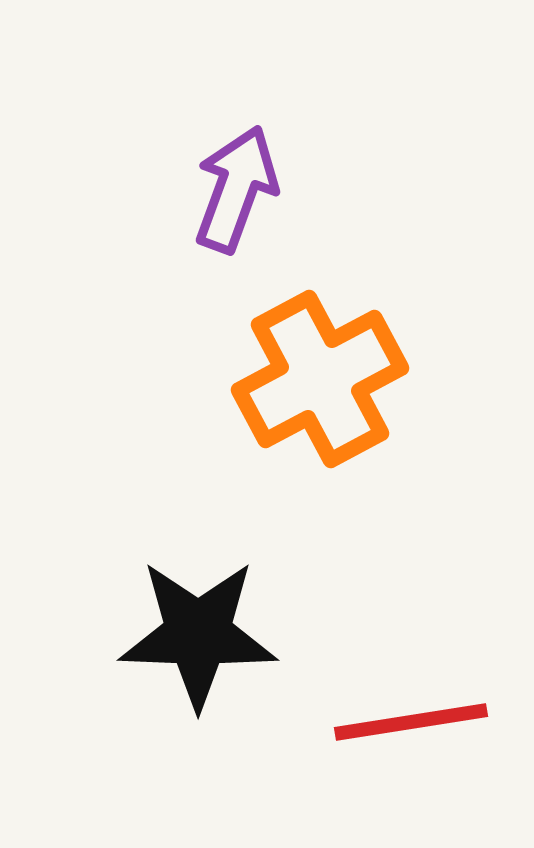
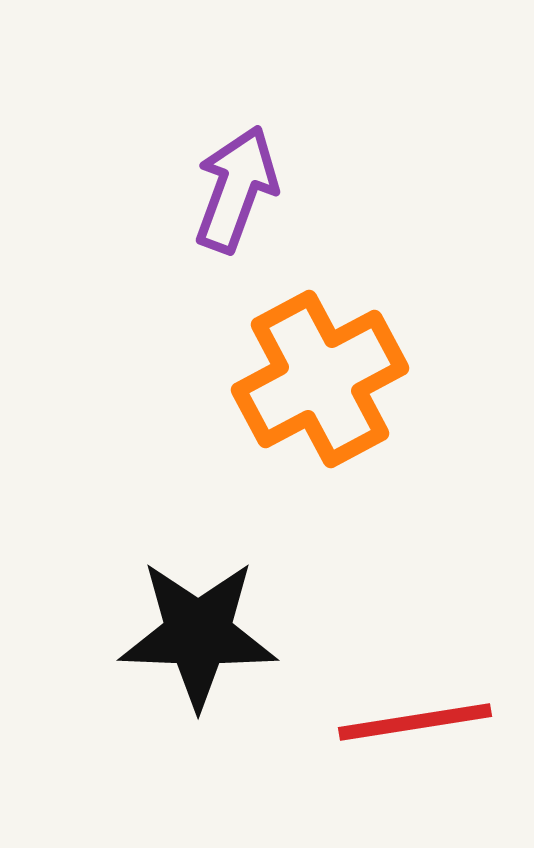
red line: moved 4 px right
